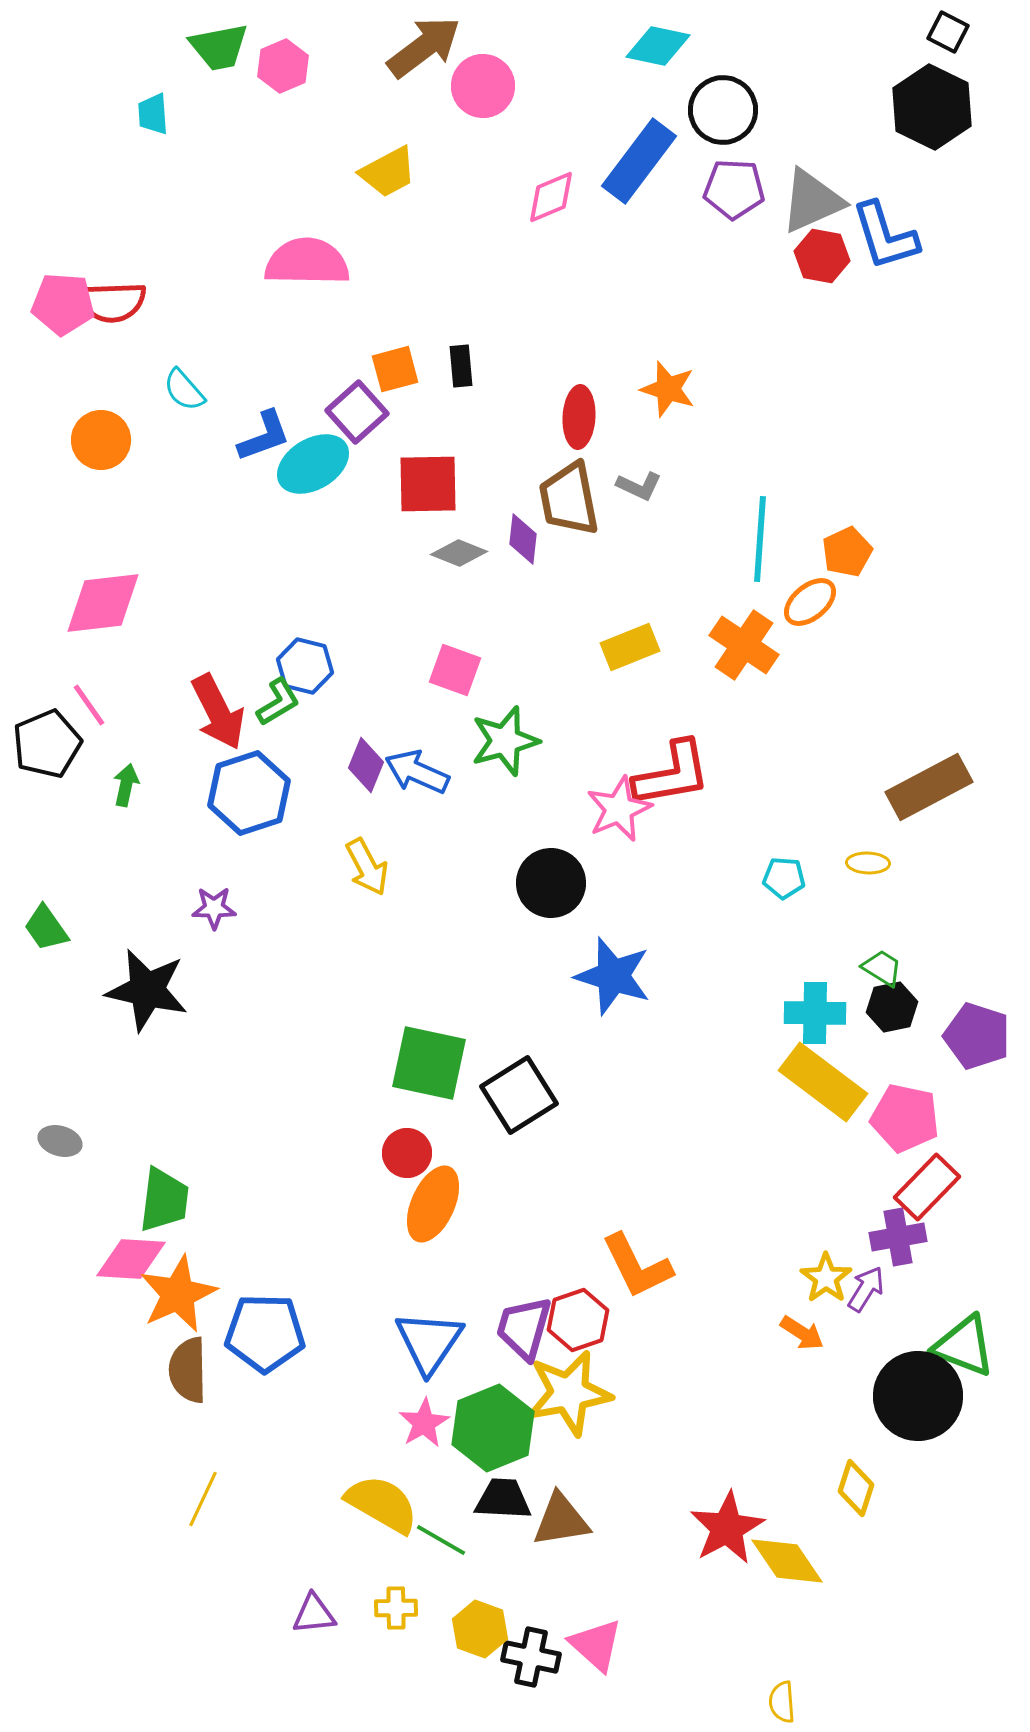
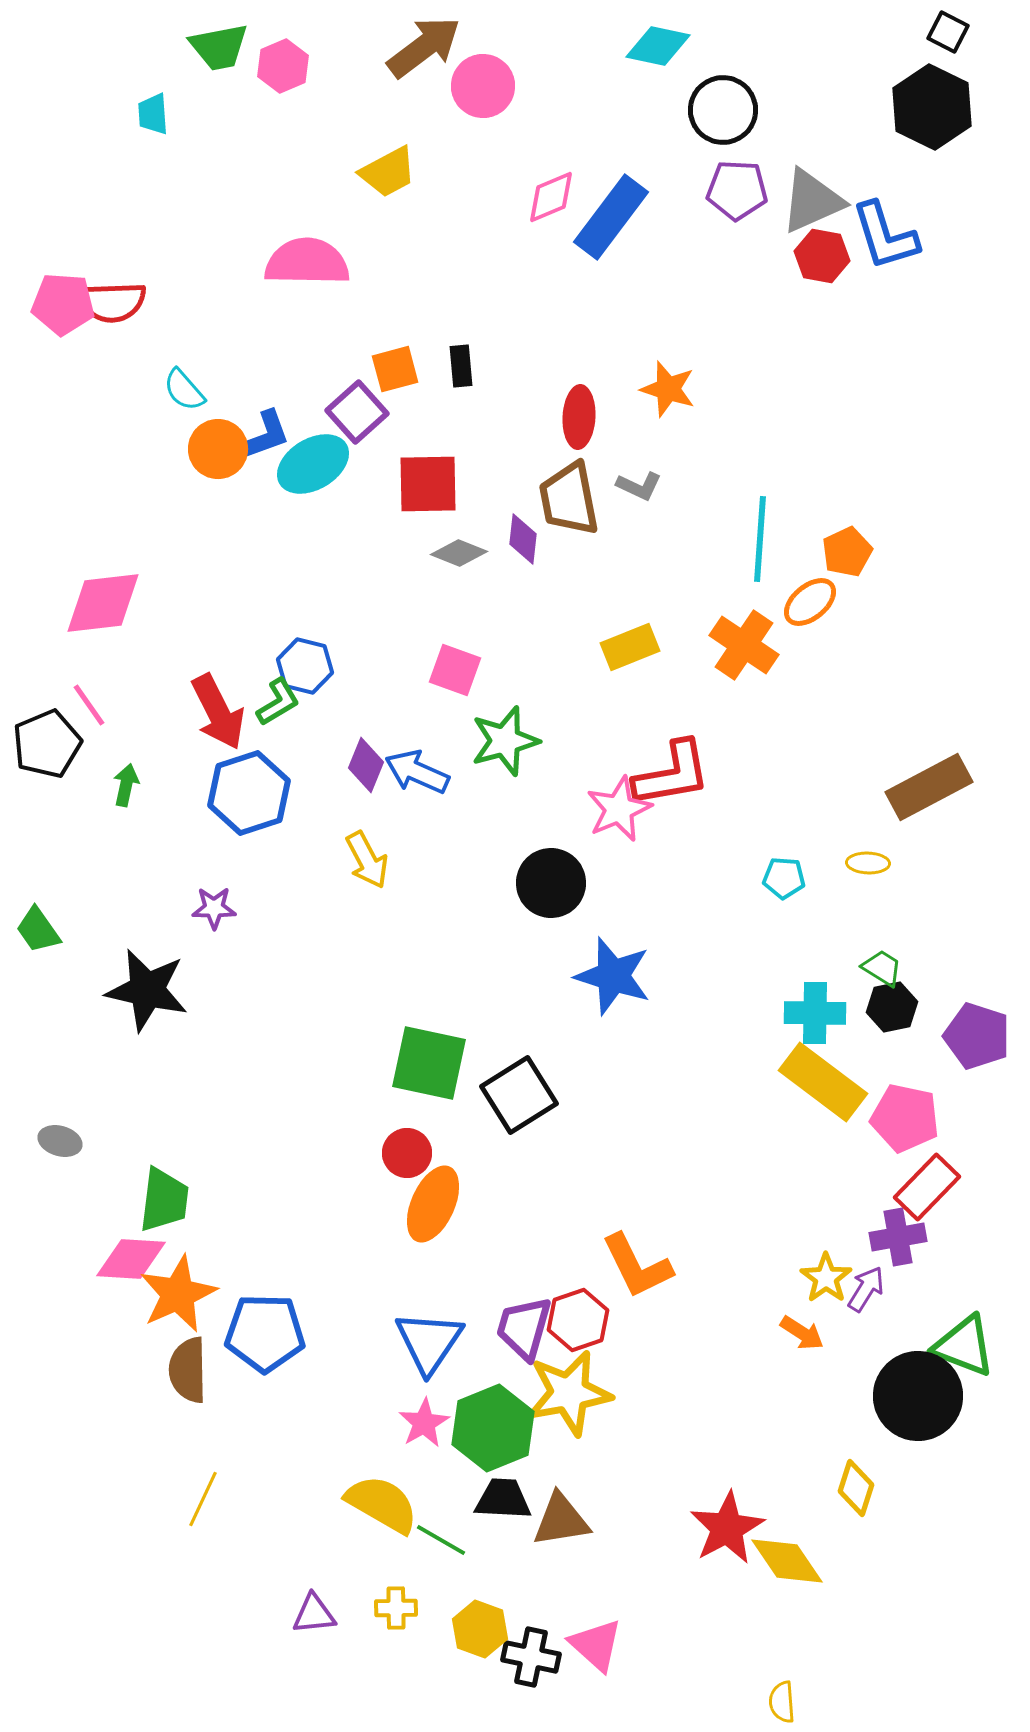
blue rectangle at (639, 161): moved 28 px left, 56 px down
purple pentagon at (734, 189): moved 3 px right, 1 px down
orange circle at (101, 440): moved 117 px right, 9 px down
yellow arrow at (367, 867): moved 7 px up
green trapezoid at (46, 928): moved 8 px left, 2 px down
